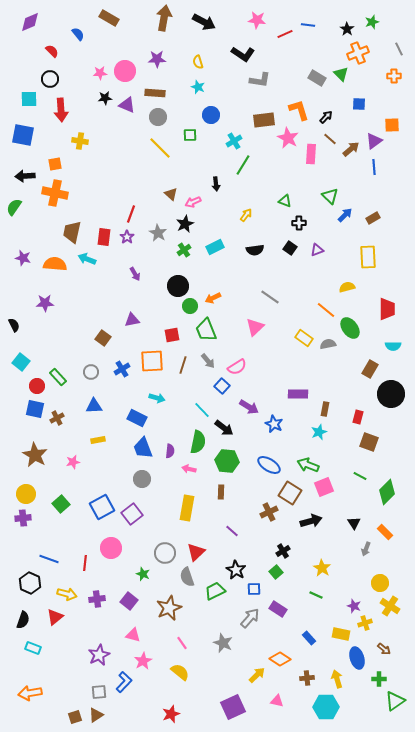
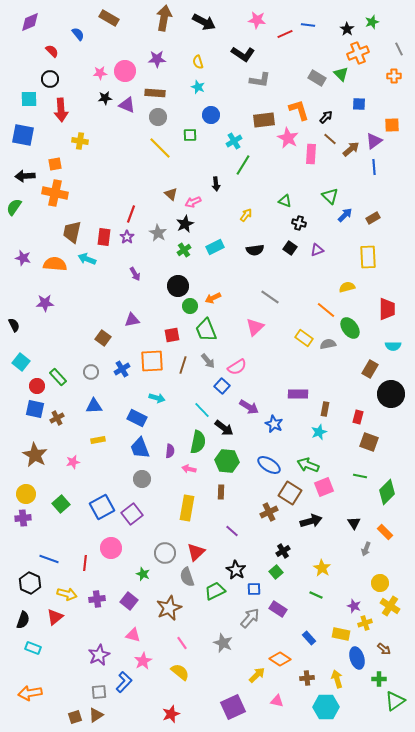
black cross at (299, 223): rotated 16 degrees clockwise
blue trapezoid at (143, 448): moved 3 px left
green line at (360, 476): rotated 16 degrees counterclockwise
